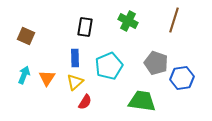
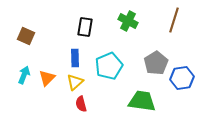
gray pentagon: rotated 20 degrees clockwise
orange triangle: rotated 12 degrees clockwise
red semicircle: moved 4 px left, 2 px down; rotated 133 degrees clockwise
